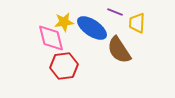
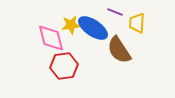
yellow star: moved 7 px right, 3 px down
blue ellipse: moved 1 px right
